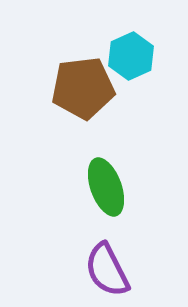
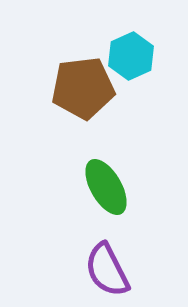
green ellipse: rotated 10 degrees counterclockwise
